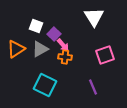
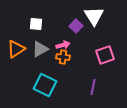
white triangle: moved 1 px up
white square: moved 2 px up; rotated 16 degrees counterclockwise
purple square: moved 22 px right, 8 px up
pink arrow: rotated 64 degrees counterclockwise
orange cross: moved 2 px left
purple line: rotated 35 degrees clockwise
